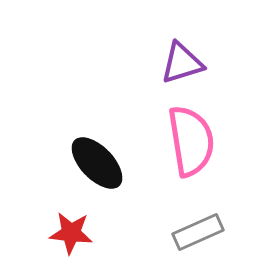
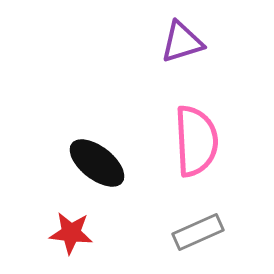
purple triangle: moved 21 px up
pink semicircle: moved 5 px right; rotated 6 degrees clockwise
black ellipse: rotated 8 degrees counterclockwise
